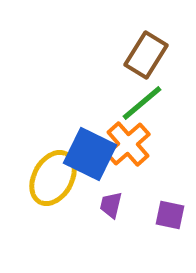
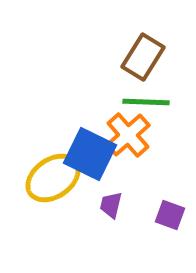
brown rectangle: moved 3 px left, 2 px down
green line: moved 4 px right, 1 px up; rotated 42 degrees clockwise
orange cross: moved 9 px up
yellow ellipse: rotated 26 degrees clockwise
purple square: rotated 8 degrees clockwise
